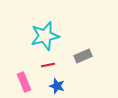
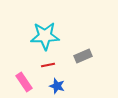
cyan star: rotated 12 degrees clockwise
pink rectangle: rotated 12 degrees counterclockwise
